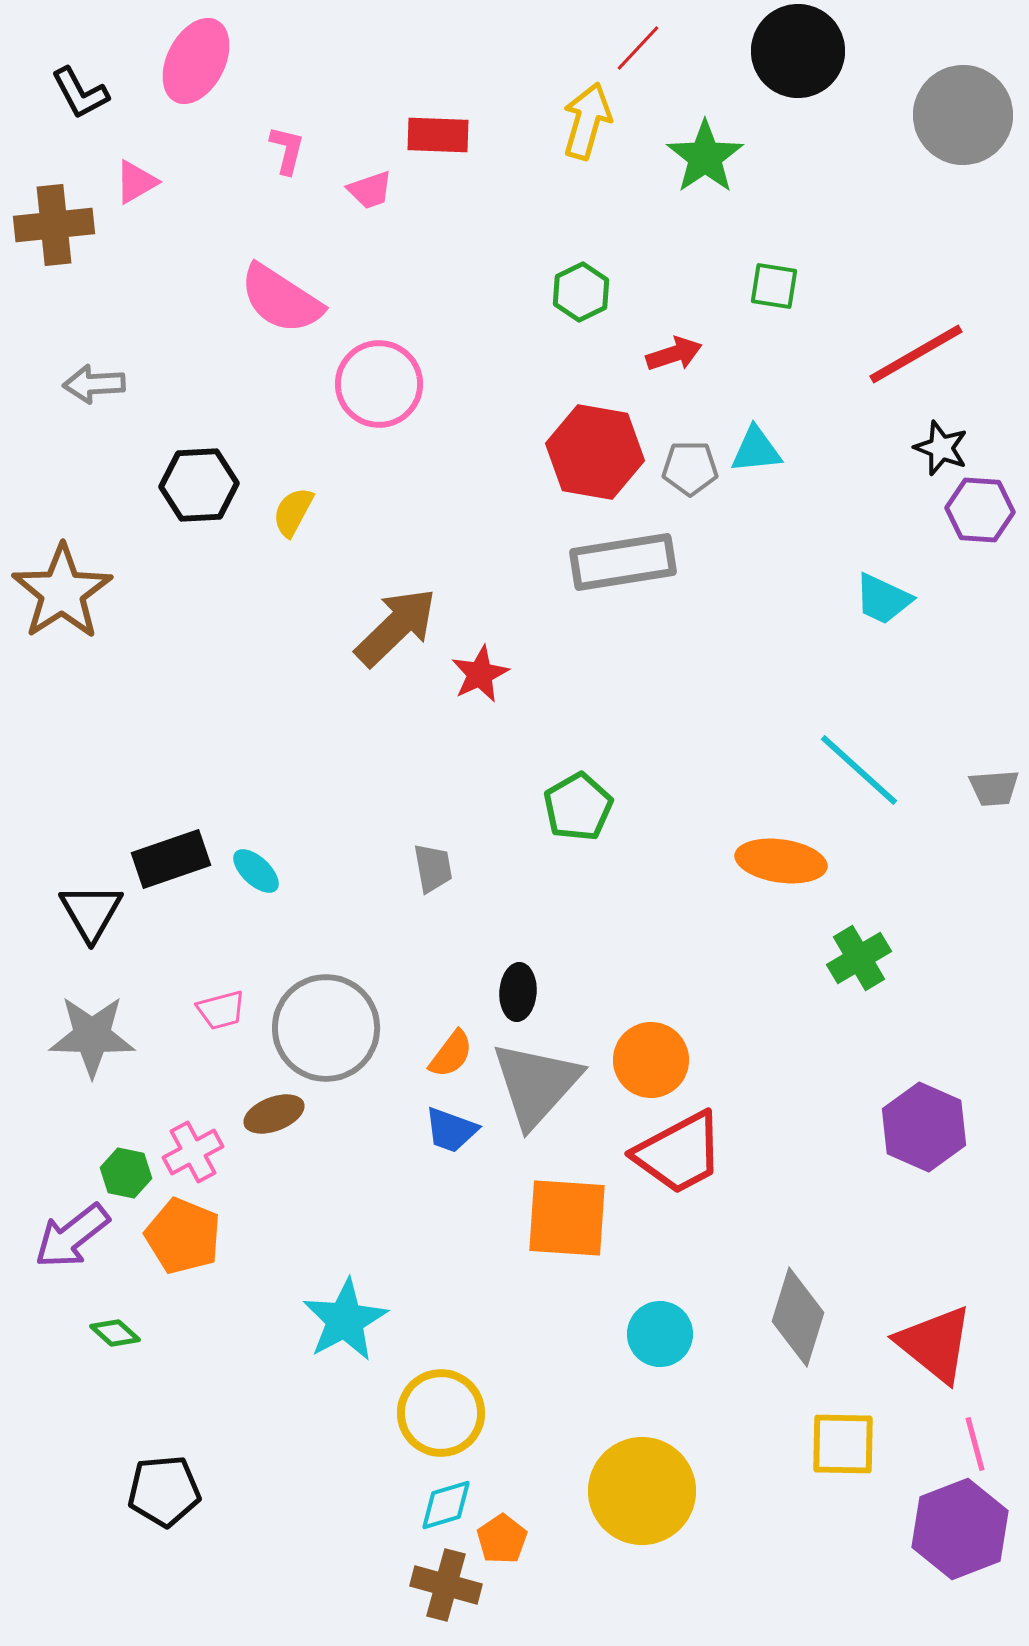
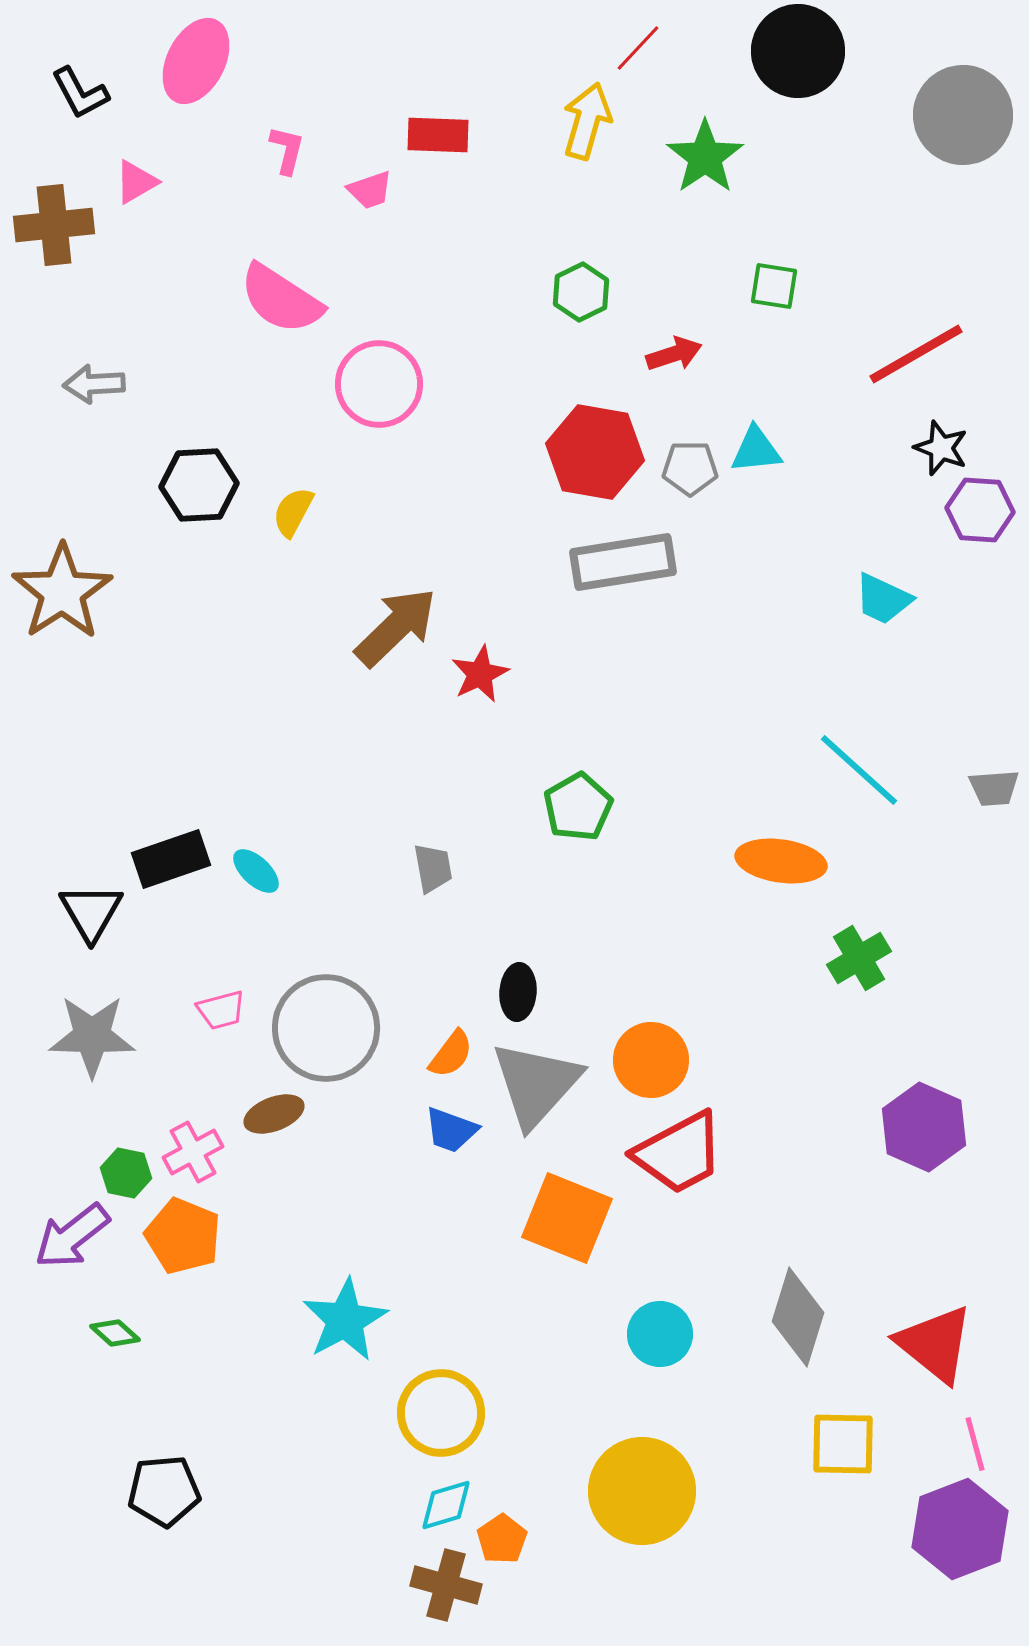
orange square at (567, 1218): rotated 18 degrees clockwise
